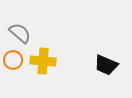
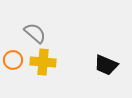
gray semicircle: moved 15 px right
yellow cross: moved 1 px down
